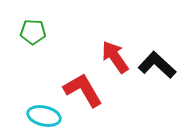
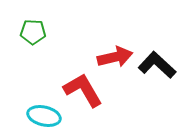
red arrow: rotated 112 degrees clockwise
